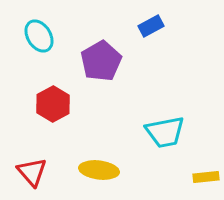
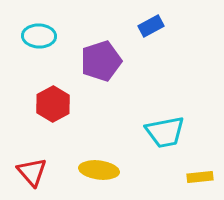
cyan ellipse: rotated 56 degrees counterclockwise
purple pentagon: rotated 12 degrees clockwise
yellow rectangle: moved 6 px left
